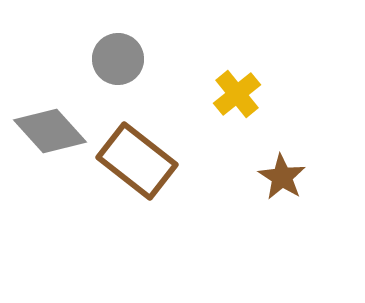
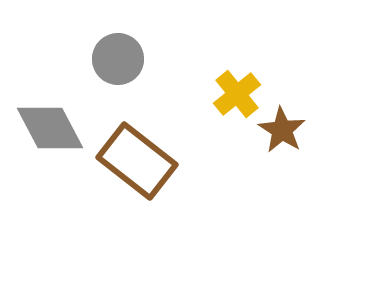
gray diamond: moved 3 px up; rotated 14 degrees clockwise
brown star: moved 47 px up
